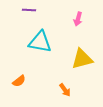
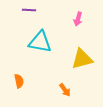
orange semicircle: rotated 64 degrees counterclockwise
